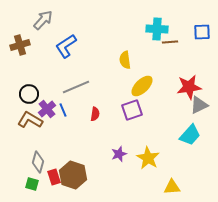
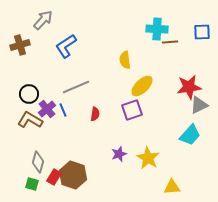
red rectangle: rotated 49 degrees clockwise
